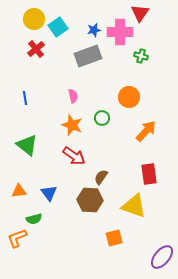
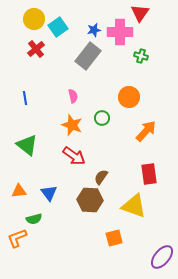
gray rectangle: rotated 32 degrees counterclockwise
